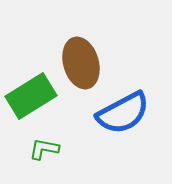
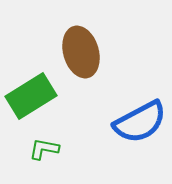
brown ellipse: moved 11 px up
blue semicircle: moved 17 px right, 9 px down
